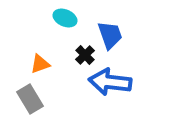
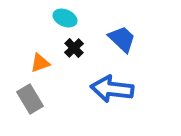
blue trapezoid: moved 12 px right, 4 px down; rotated 28 degrees counterclockwise
black cross: moved 11 px left, 7 px up
orange triangle: moved 1 px up
blue arrow: moved 2 px right, 7 px down
